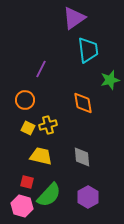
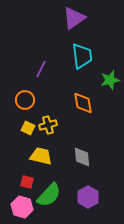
cyan trapezoid: moved 6 px left, 6 px down
pink hexagon: moved 1 px down
